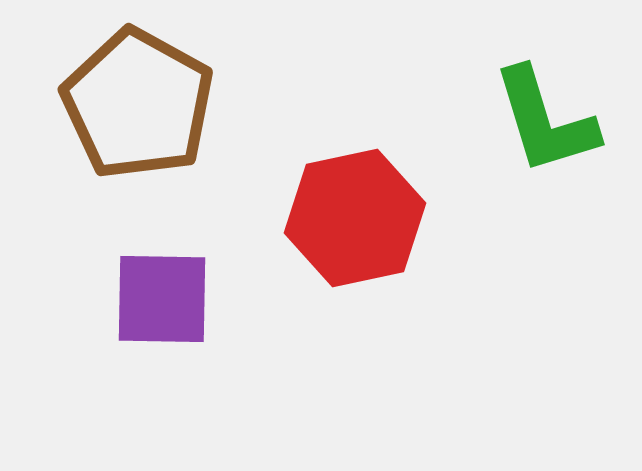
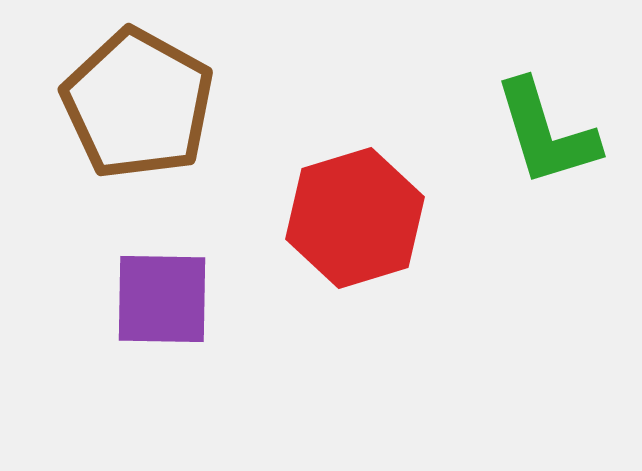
green L-shape: moved 1 px right, 12 px down
red hexagon: rotated 5 degrees counterclockwise
